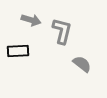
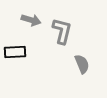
black rectangle: moved 3 px left, 1 px down
gray semicircle: rotated 30 degrees clockwise
